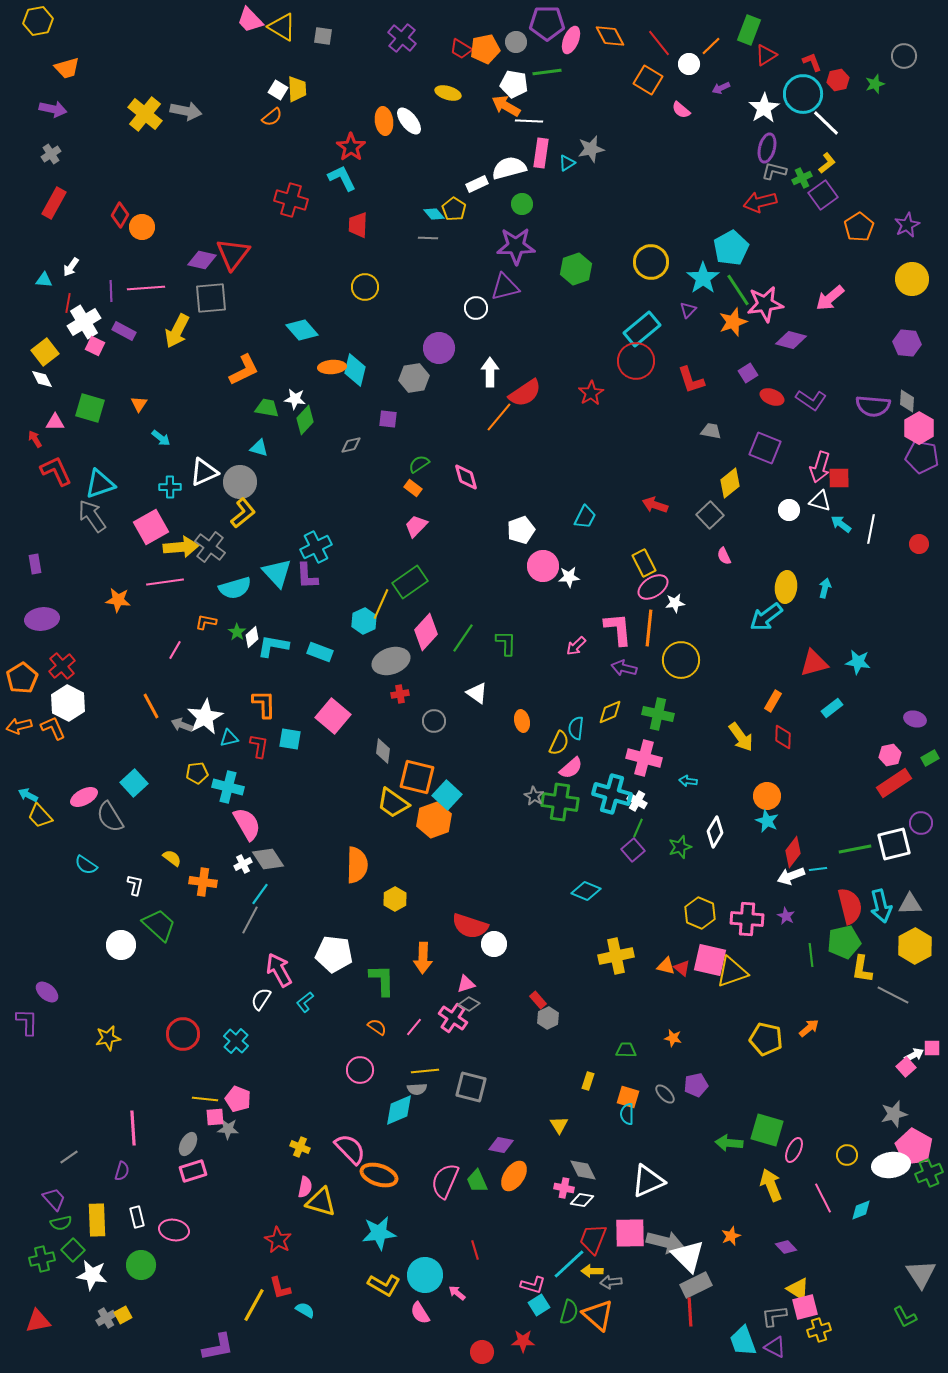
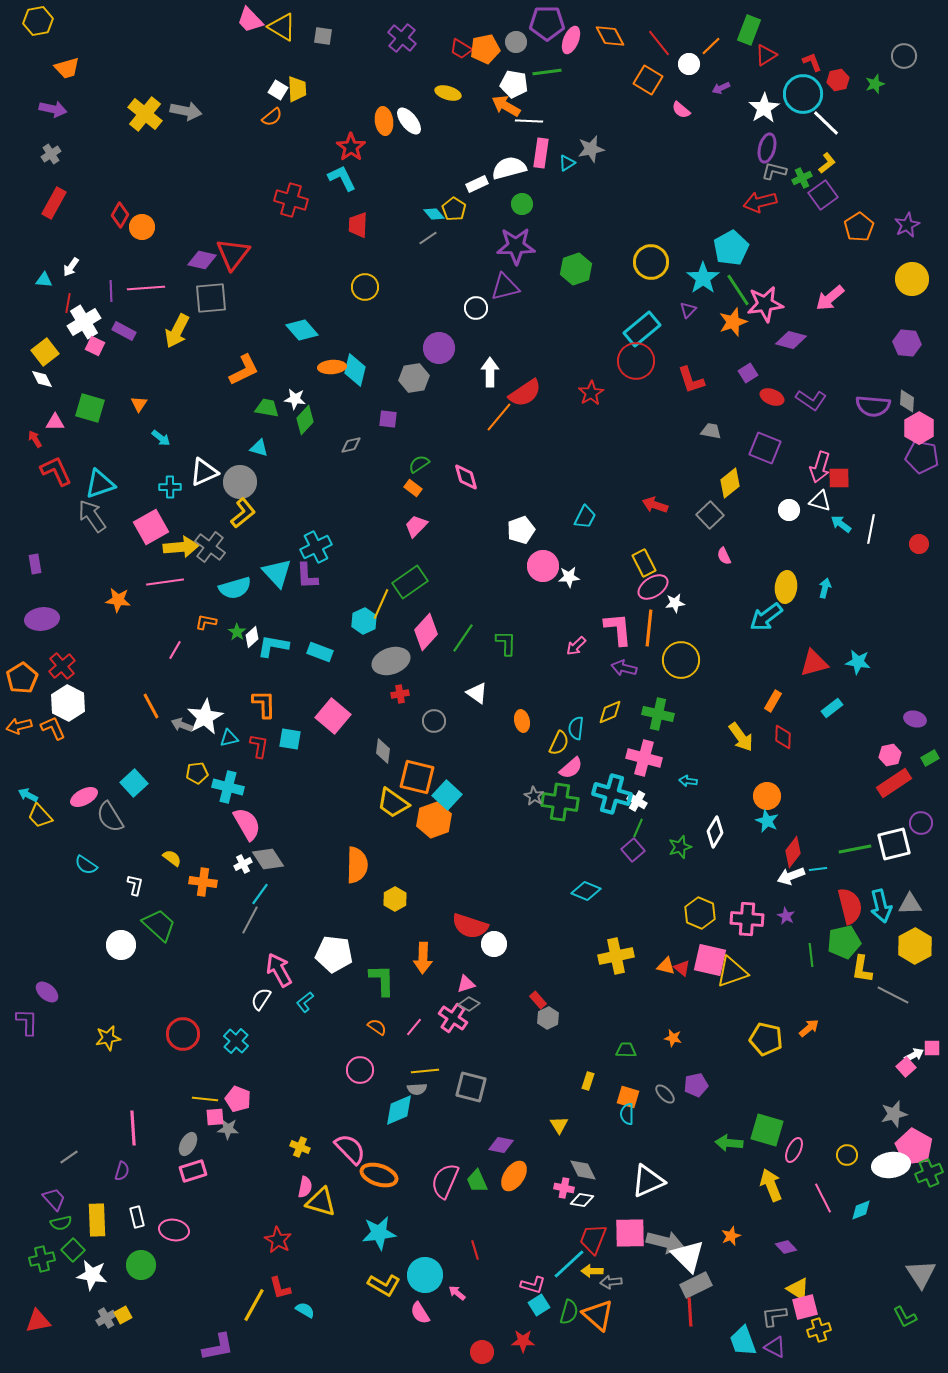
gray line at (428, 238): rotated 36 degrees counterclockwise
